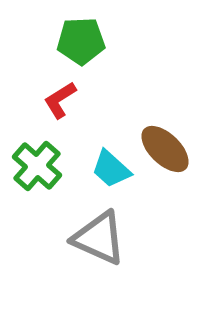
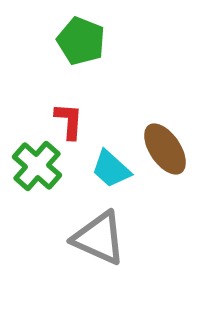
green pentagon: rotated 24 degrees clockwise
red L-shape: moved 9 px right, 21 px down; rotated 126 degrees clockwise
brown ellipse: rotated 12 degrees clockwise
